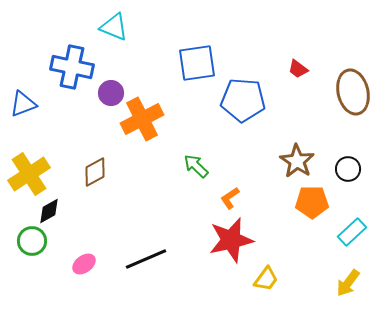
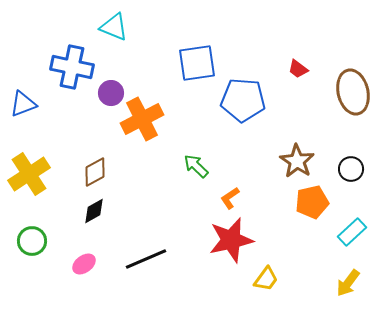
black circle: moved 3 px right
orange pentagon: rotated 12 degrees counterclockwise
black diamond: moved 45 px right
